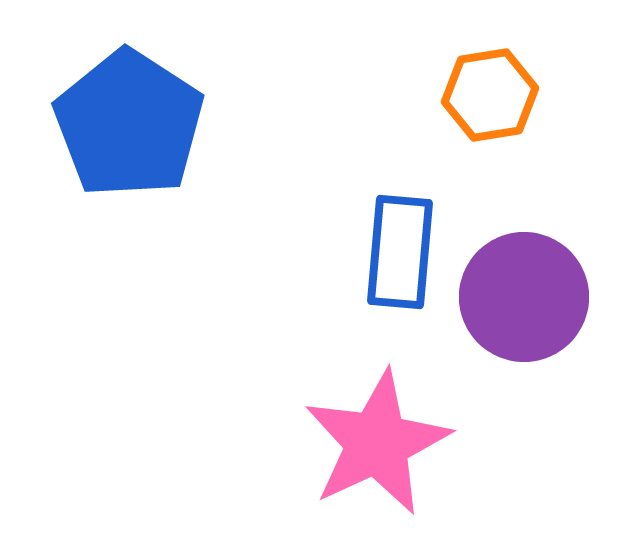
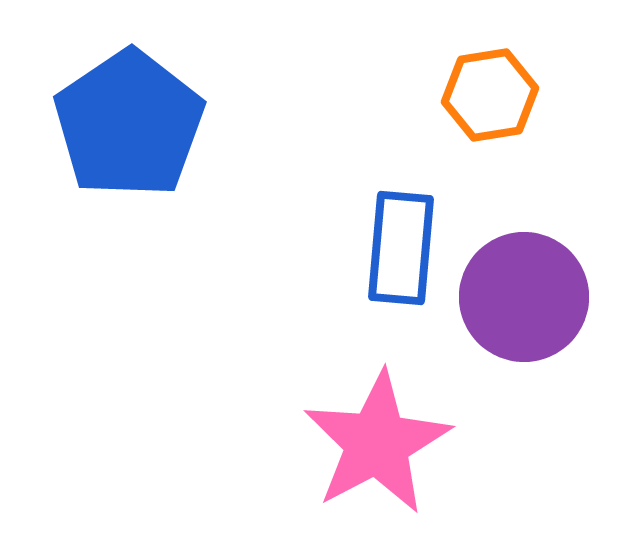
blue pentagon: rotated 5 degrees clockwise
blue rectangle: moved 1 px right, 4 px up
pink star: rotated 3 degrees counterclockwise
